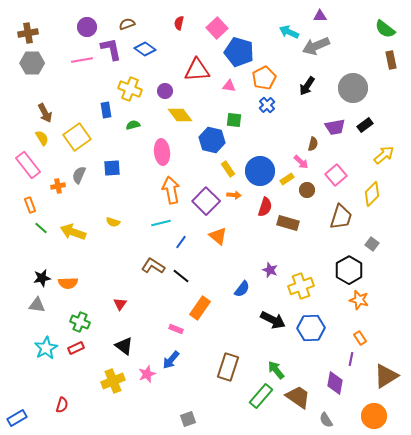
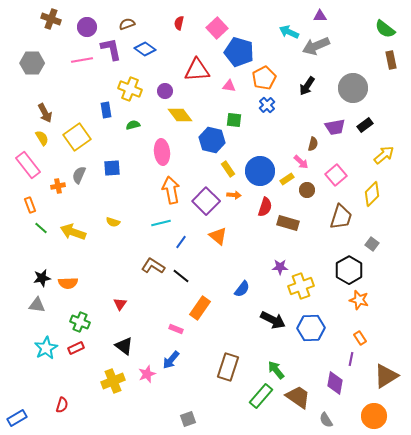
brown cross at (28, 33): moved 23 px right, 14 px up; rotated 30 degrees clockwise
purple star at (270, 270): moved 10 px right, 3 px up; rotated 21 degrees counterclockwise
